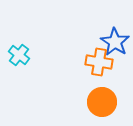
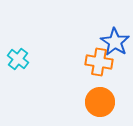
cyan cross: moved 1 px left, 4 px down
orange circle: moved 2 px left
